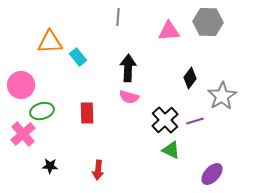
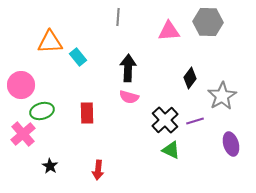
black star: rotated 28 degrees clockwise
purple ellipse: moved 19 px right, 30 px up; rotated 60 degrees counterclockwise
